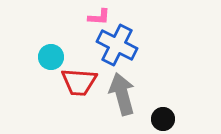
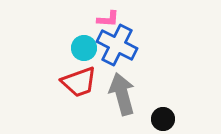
pink L-shape: moved 9 px right, 2 px down
cyan circle: moved 33 px right, 9 px up
red trapezoid: rotated 24 degrees counterclockwise
